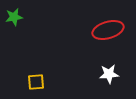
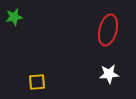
red ellipse: rotated 60 degrees counterclockwise
yellow square: moved 1 px right
